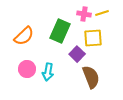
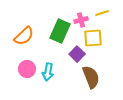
pink cross: moved 3 px left, 6 px down; rotated 24 degrees counterclockwise
